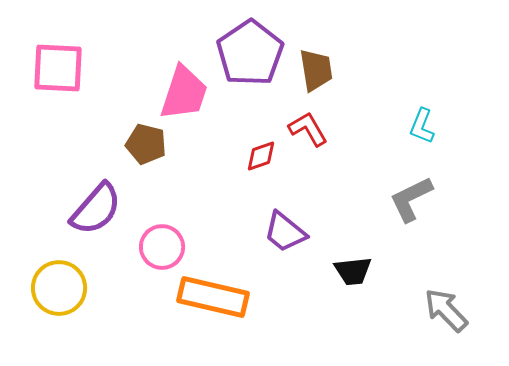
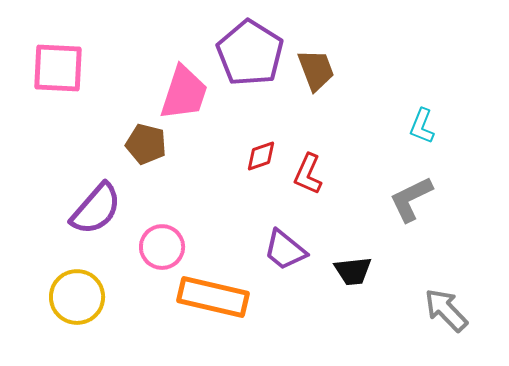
purple pentagon: rotated 6 degrees counterclockwise
brown trapezoid: rotated 12 degrees counterclockwise
red L-shape: moved 45 px down; rotated 126 degrees counterclockwise
purple trapezoid: moved 18 px down
yellow circle: moved 18 px right, 9 px down
